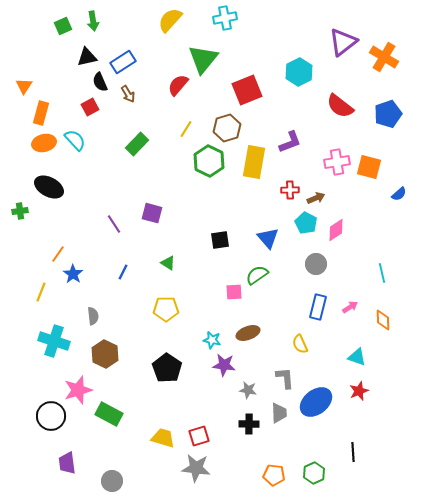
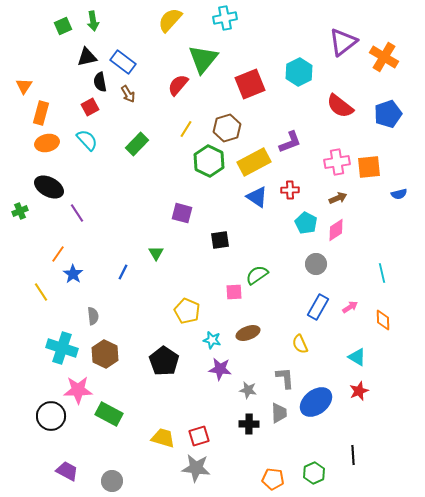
blue rectangle at (123, 62): rotated 70 degrees clockwise
black semicircle at (100, 82): rotated 12 degrees clockwise
red square at (247, 90): moved 3 px right, 6 px up
cyan semicircle at (75, 140): moved 12 px right
orange ellipse at (44, 143): moved 3 px right
yellow rectangle at (254, 162): rotated 52 degrees clockwise
orange square at (369, 167): rotated 20 degrees counterclockwise
blue semicircle at (399, 194): rotated 28 degrees clockwise
brown arrow at (316, 198): moved 22 px right
green cross at (20, 211): rotated 14 degrees counterclockwise
purple square at (152, 213): moved 30 px right
purple line at (114, 224): moved 37 px left, 11 px up
blue triangle at (268, 238): moved 11 px left, 41 px up; rotated 15 degrees counterclockwise
green triangle at (168, 263): moved 12 px left, 10 px up; rotated 28 degrees clockwise
yellow line at (41, 292): rotated 54 degrees counterclockwise
blue rectangle at (318, 307): rotated 15 degrees clockwise
yellow pentagon at (166, 309): moved 21 px right, 2 px down; rotated 25 degrees clockwise
cyan cross at (54, 341): moved 8 px right, 7 px down
cyan triangle at (357, 357): rotated 12 degrees clockwise
purple star at (224, 365): moved 4 px left, 4 px down
black pentagon at (167, 368): moved 3 px left, 7 px up
pink star at (78, 390): rotated 16 degrees clockwise
black line at (353, 452): moved 3 px down
purple trapezoid at (67, 463): moved 8 px down; rotated 125 degrees clockwise
orange pentagon at (274, 475): moved 1 px left, 4 px down
